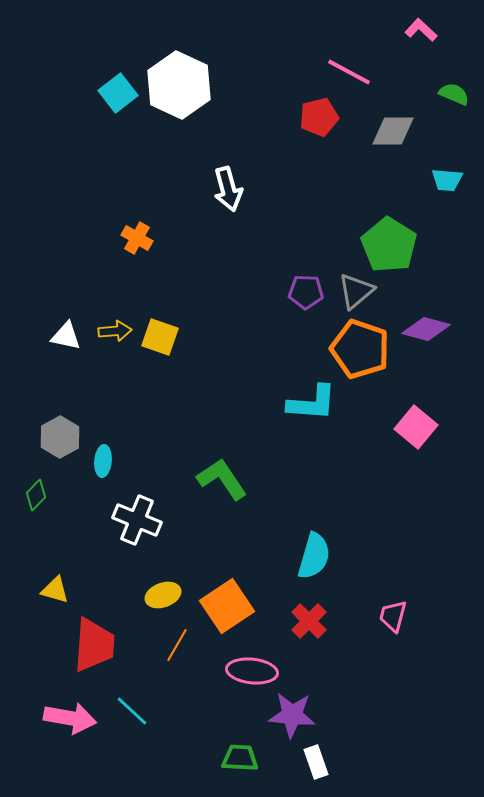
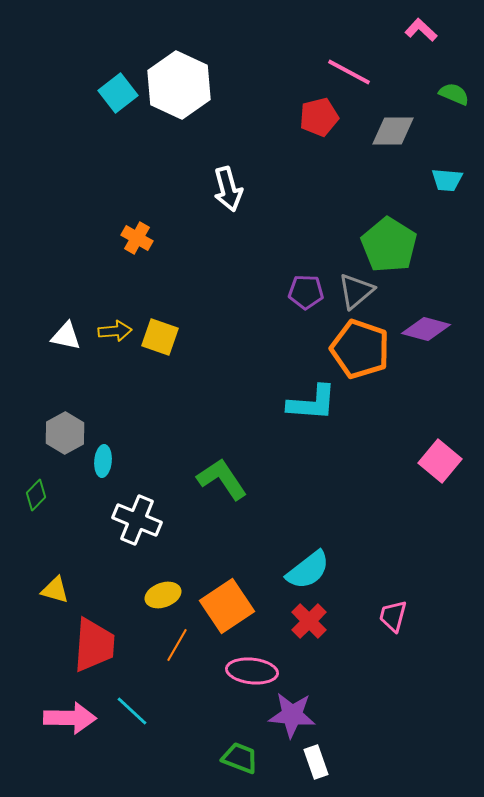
pink square: moved 24 px right, 34 px down
gray hexagon: moved 5 px right, 4 px up
cyan semicircle: moved 6 px left, 14 px down; rotated 36 degrees clockwise
pink arrow: rotated 9 degrees counterclockwise
green trapezoid: rotated 18 degrees clockwise
